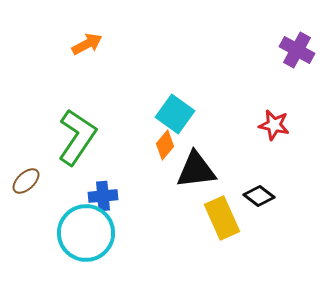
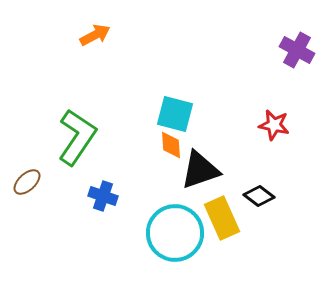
orange arrow: moved 8 px right, 9 px up
cyan square: rotated 21 degrees counterclockwise
orange diamond: moved 6 px right; rotated 44 degrees counterclockwise
black triangle: moved 4 px right; rotated 12 degrees counterclockwise
brown ellipse: moved 1 px right, 1 px down
blue cross: rotated 24 degrees clockwise
cyan circle: moved 89 px right
